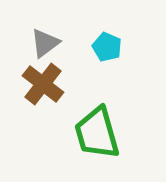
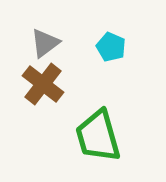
cyan pentagon: moved 4 px right
green trapezoid: moved 1 px right, 3 px down
